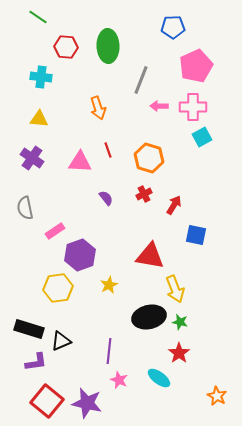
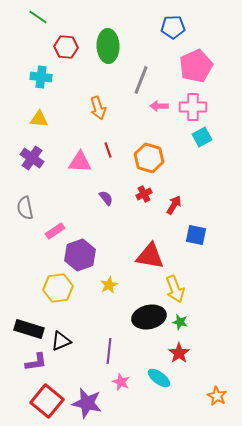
pink star: moved 2 px right, 2 px down
